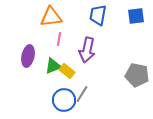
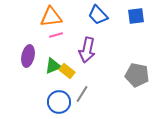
blue trapezoid: rotated 55 degrees counterclockwise
pink line: moved 3 px left, 4 px up; rotated 64 degrees clockwise
blue circle: moved 5 px left, 2 px down
